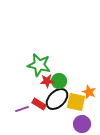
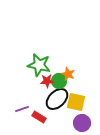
orange star: moved 21 px left, 18 px up
red rectangle: moved 13 px down
purple circle: moved 1 px up
